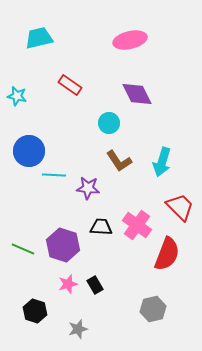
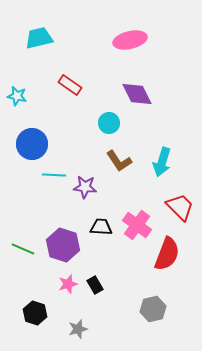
blue circle: moved 3 px right, 7 px up
purple star: moved 3 px left, 1 px up
black hexagon: moved 2 px down
